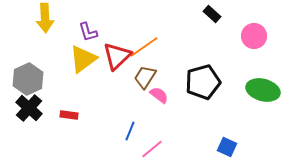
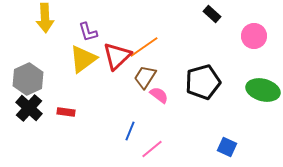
red rectangle: moved 3 px left, 3 px up
